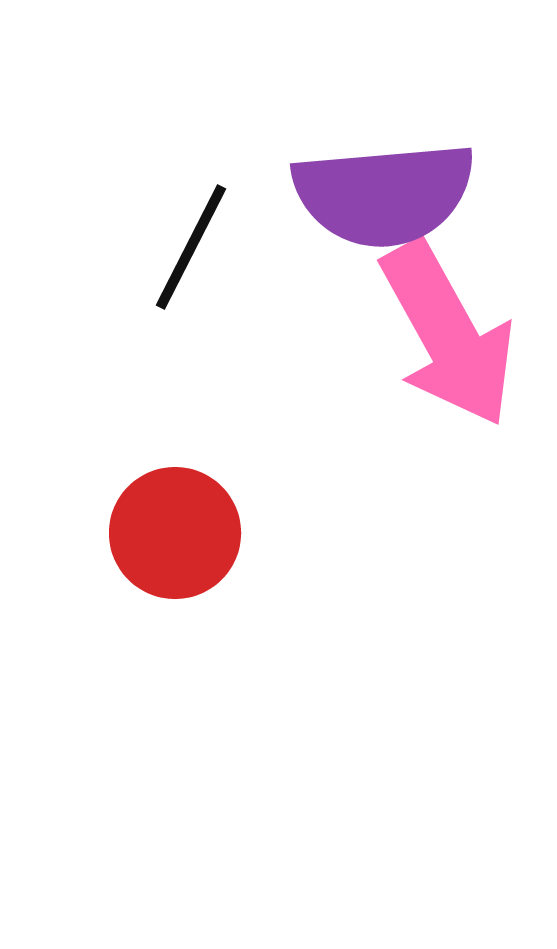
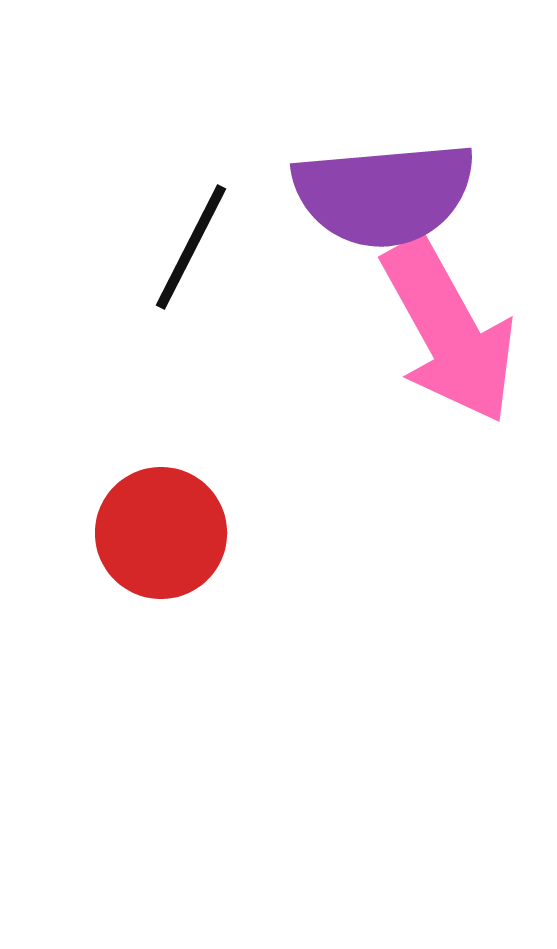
pink arrow: moved 1 px right, 3 px up
red circle: moved 14 px left
